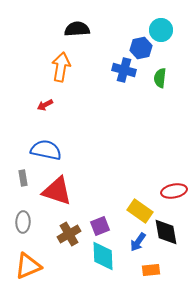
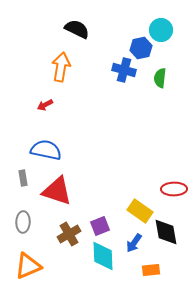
black semicircle: rotated 30 degrees clockwise
red ellipse: moved 2 px up; rotated 10 degrees clockwise
blue arrow: moved 4 px left, 1 px down
